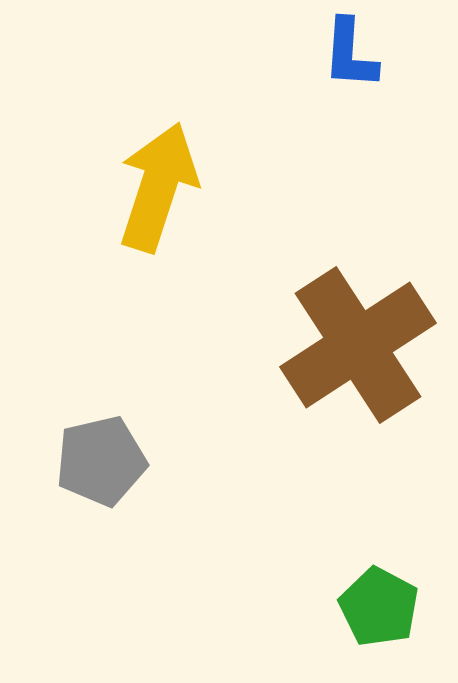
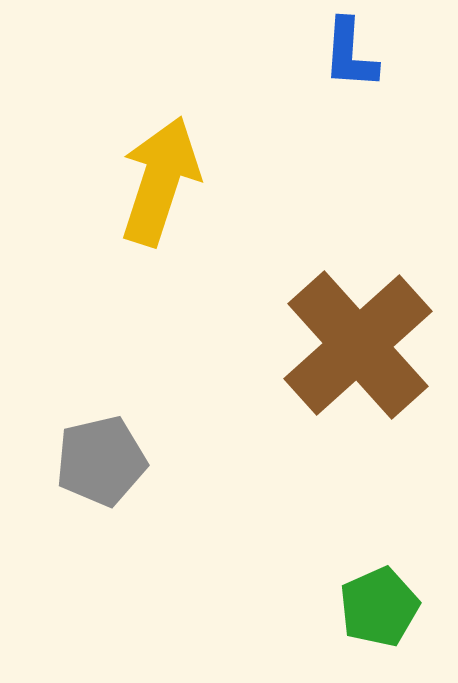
yellow arrow: moved 2 px right, 6 px up
brown cross: rotated 9 degrees counterclockwise
green pentagon: rotated 20 degrees clockwise
